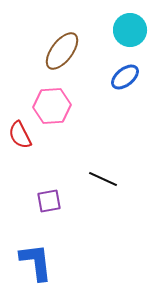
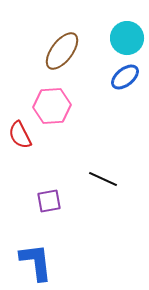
cyan circle: moved 3 px left, 8 px down
